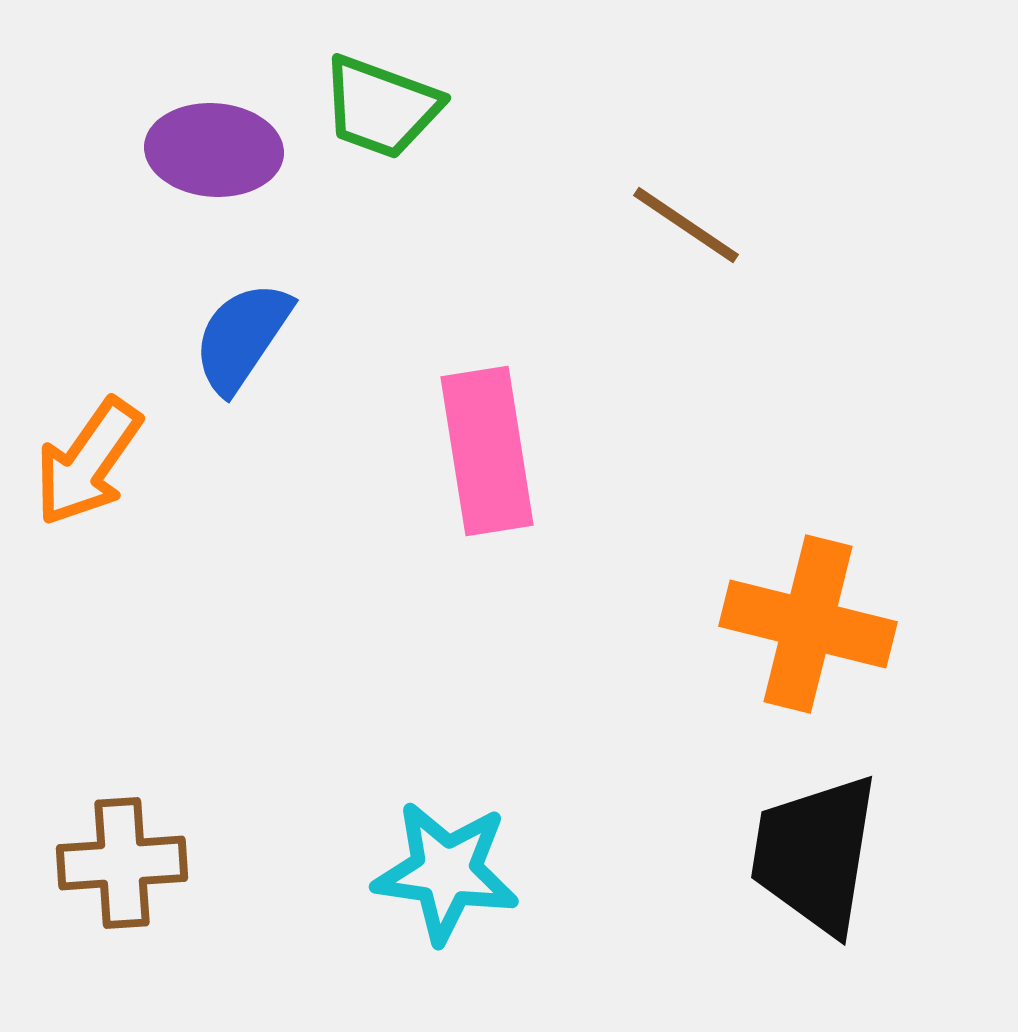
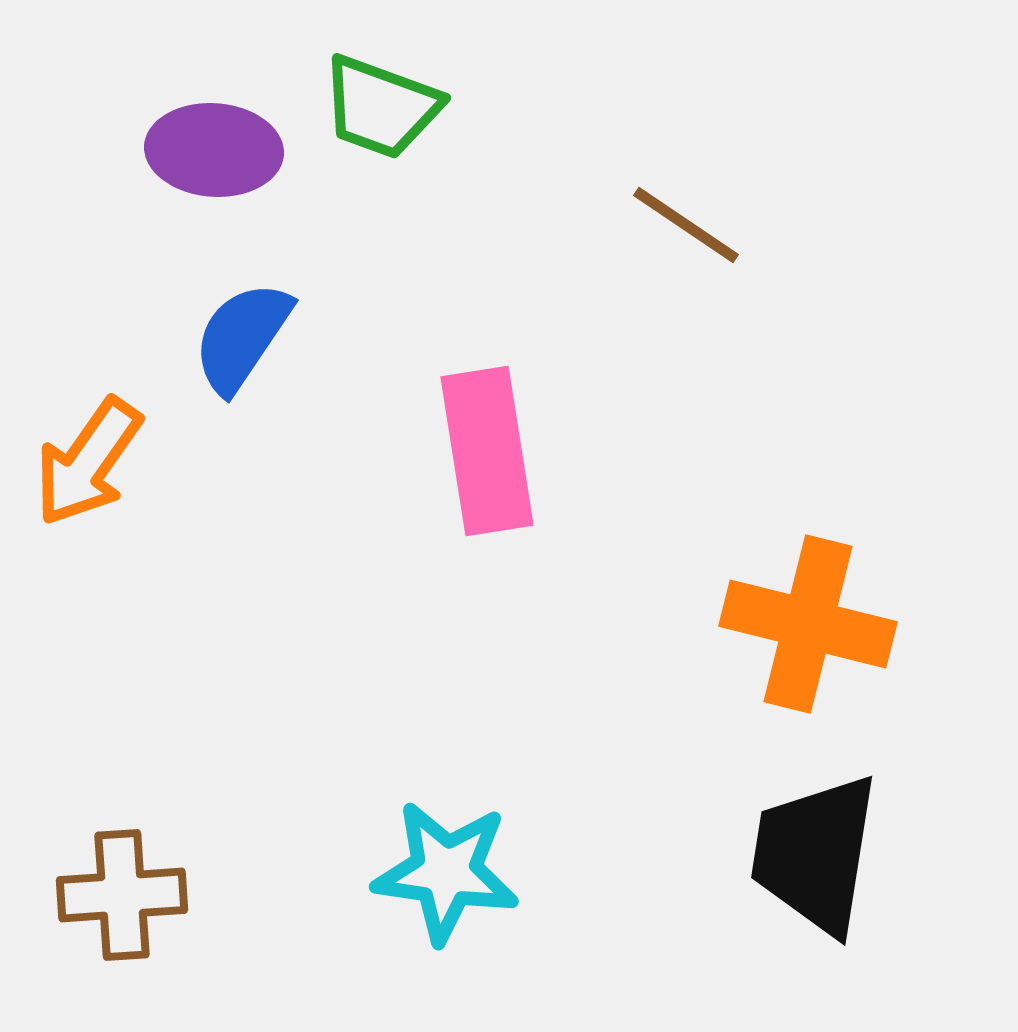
brown cross: moved 32 px down
